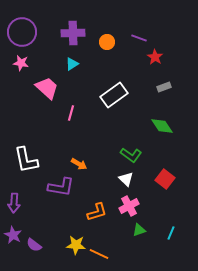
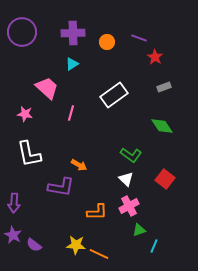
pink star: moved 4 px right, 51 px down
white L-shape: moved 3 px right, 6 px up
orange arrow: moved 1 px down
orange L-shape: rotated 15 degrees clockwise
cyan line: moved 17 px left, 13 px down
